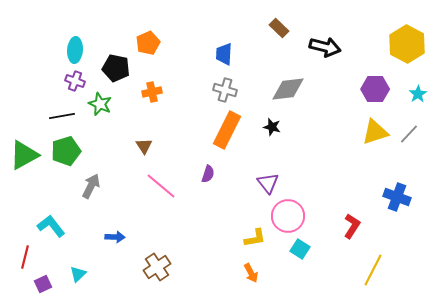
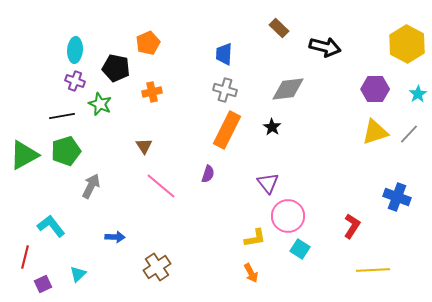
black star: rotated 18 degrees clockwise
yellow line: rotated 60 degrees clockwise
